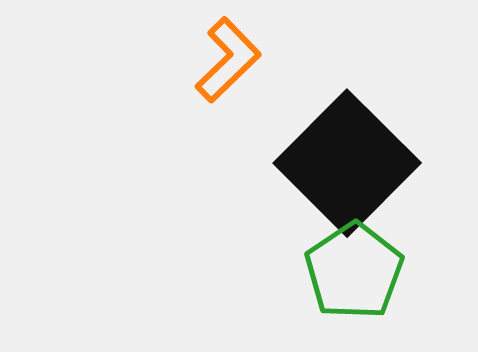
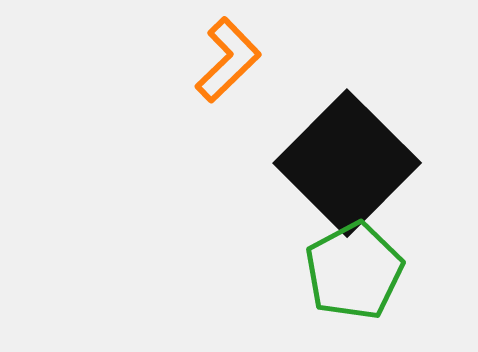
green pentagon: rotated 6 degrees clockwise
